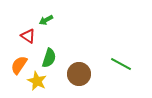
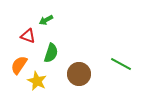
red triangle: rotated 14 degrees counterclockwise
green semicircle: moved 2 px right, 5 px up
